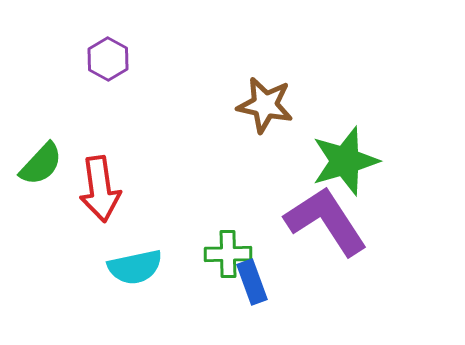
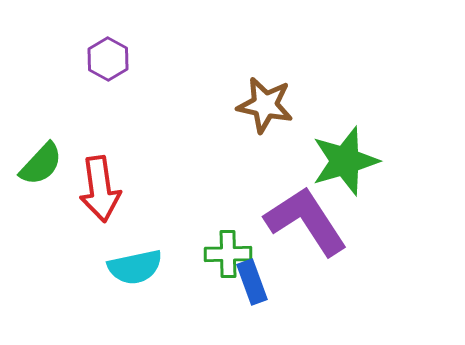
purple L-shape: moved 20 px left
